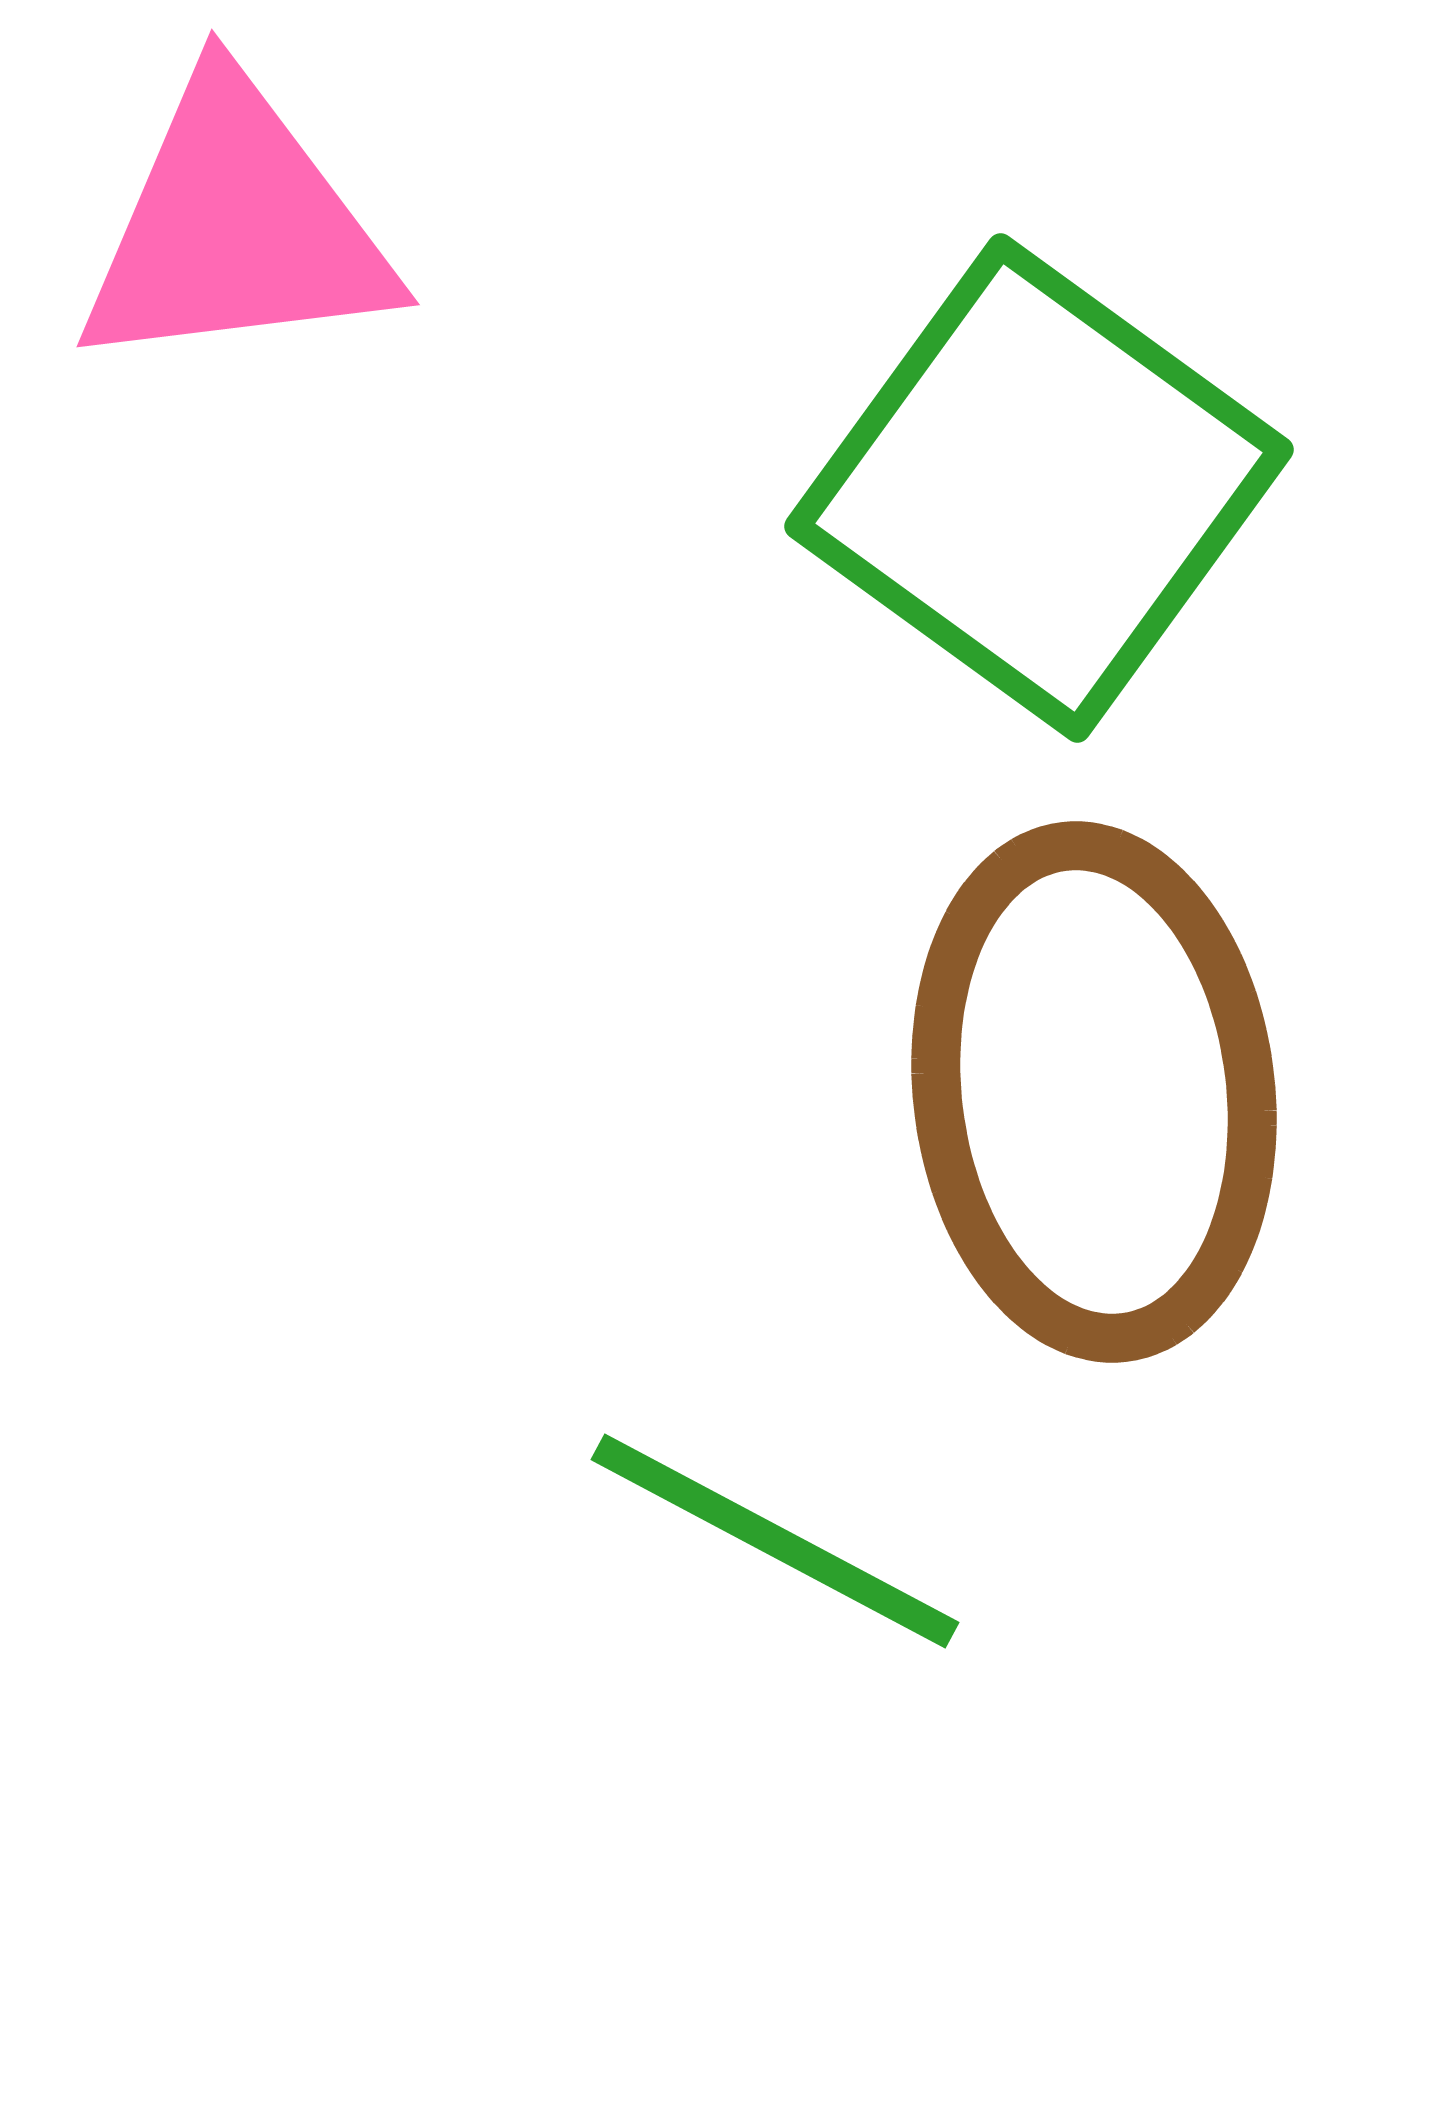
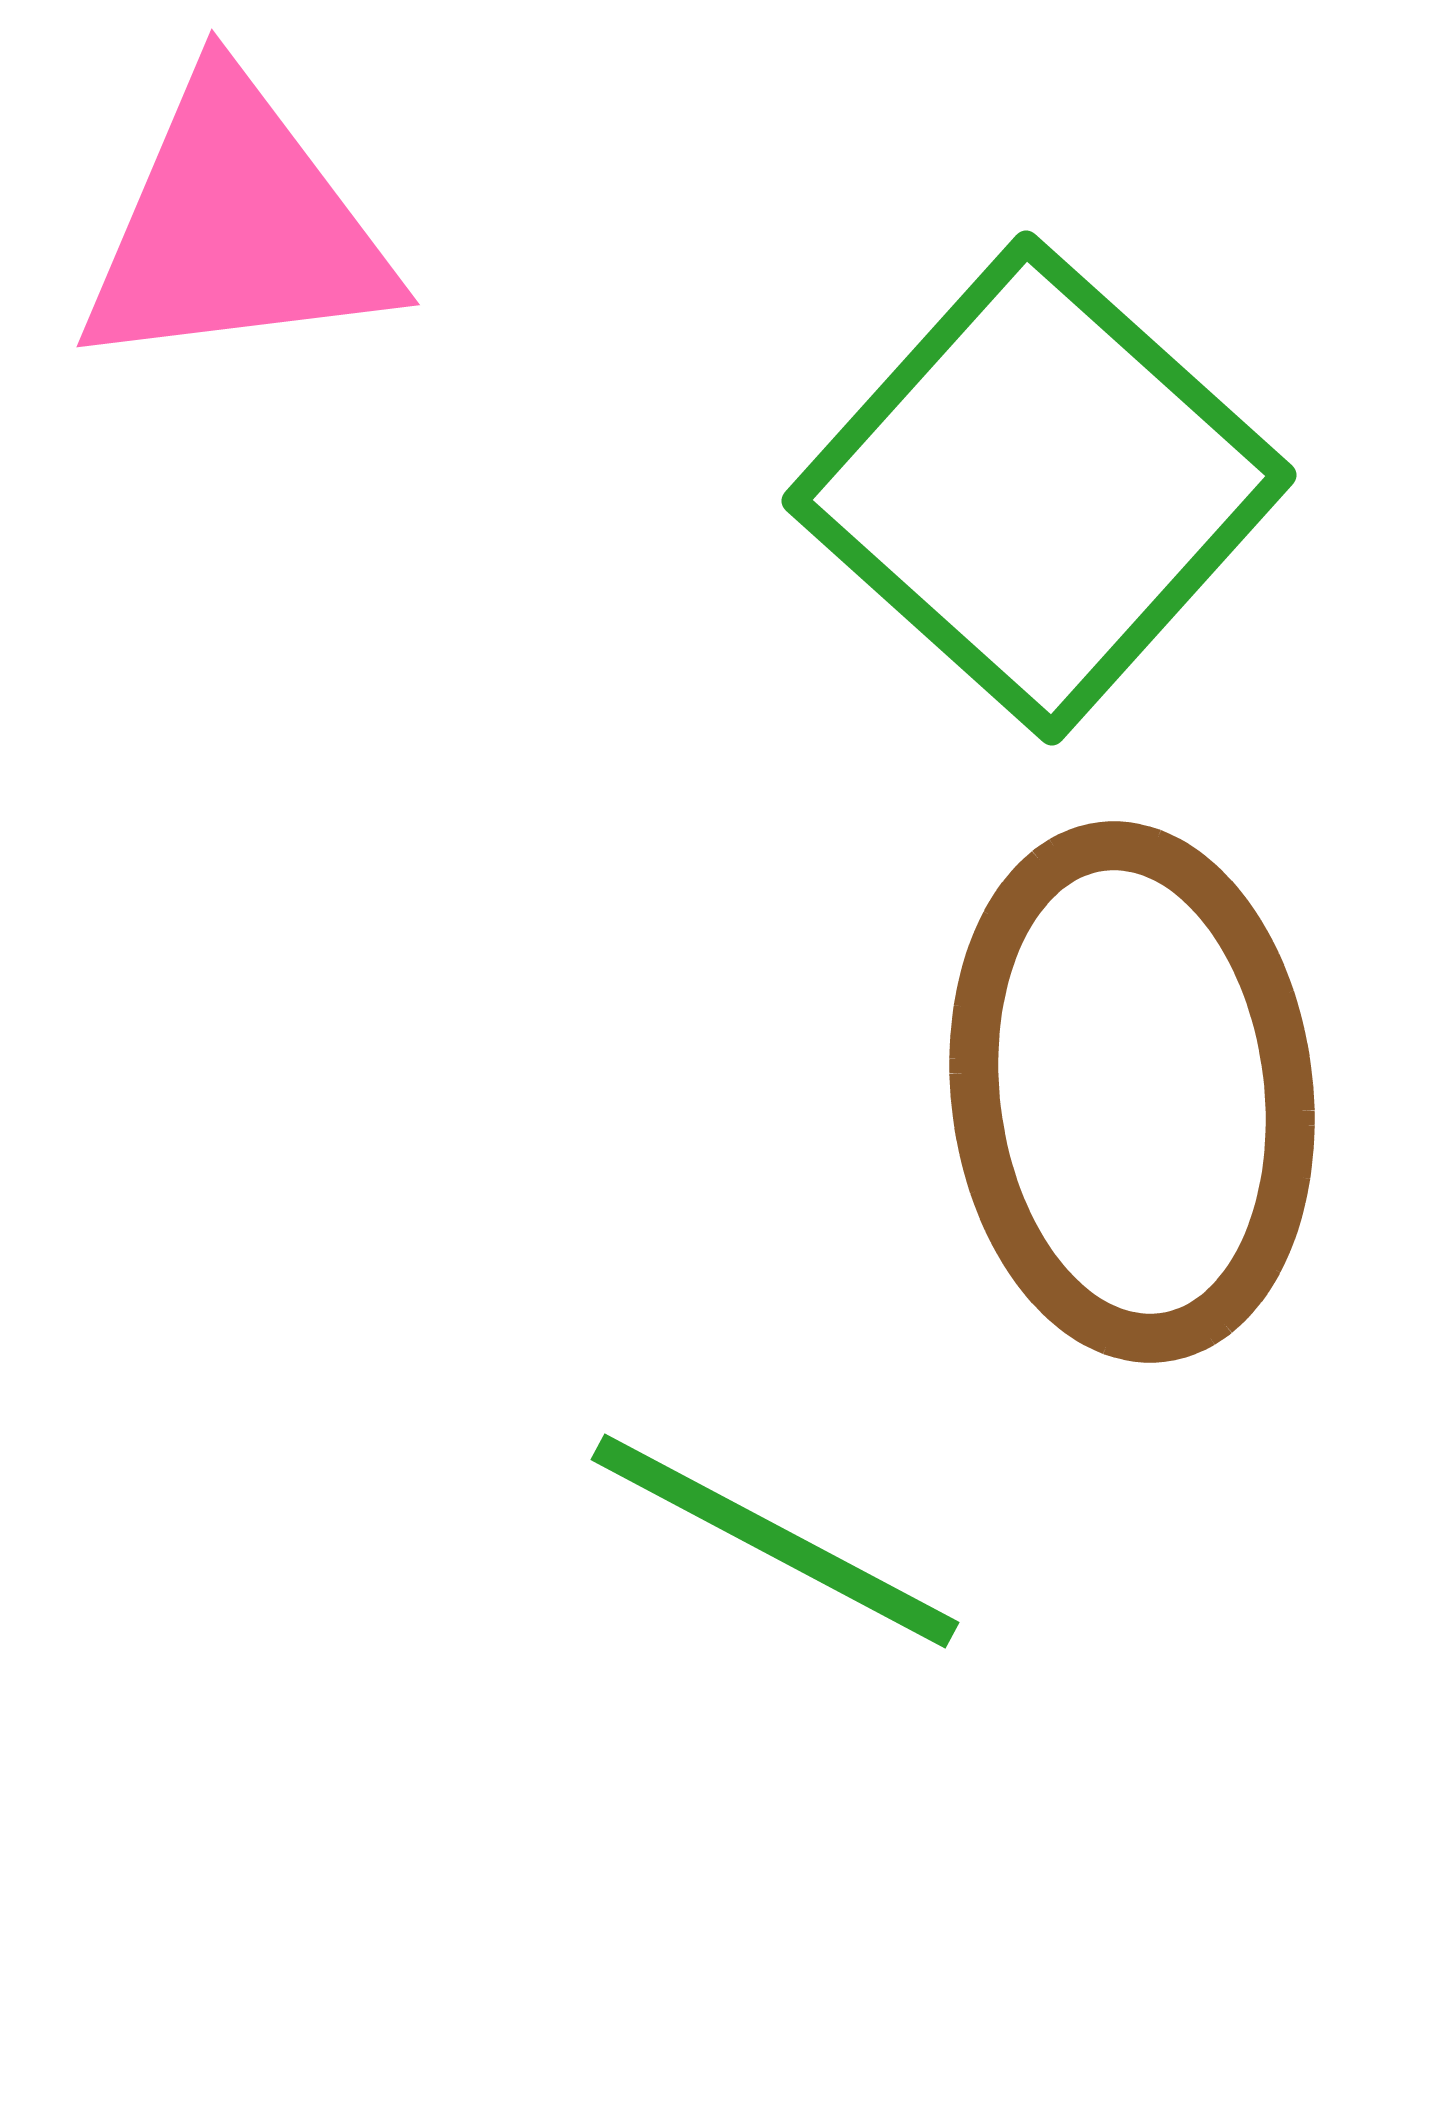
green square: rotated 6 degrees clockwise
brown ellipse: moved 38 px right
